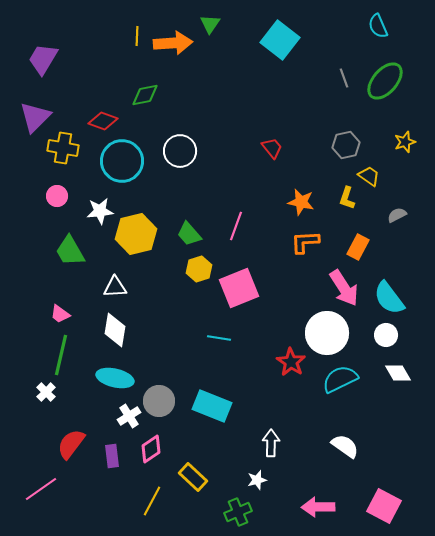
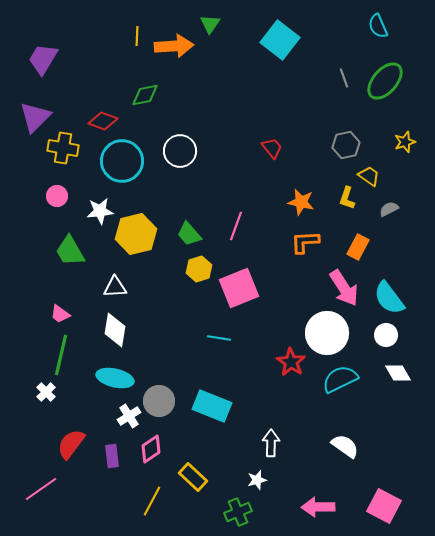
orange arrow at (173, 43): moved 1 px right, 3 px down
gray semicircle at (397, 215): moved 8 px left, 6 px up
